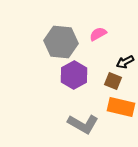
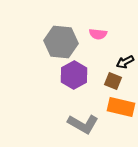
pink semicircle: rotated 144 degrees counterclockwise
